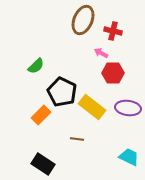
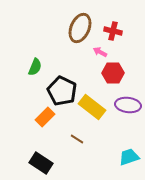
brown ellipse: moved 3 px left, 8 px down
pink arrow: moved 1 px left, 1 px up
green semicircle: moved 1 px left, 1 px down; rotated 24 degrees counterclockwise
black pentagon: moved 1 px up
purple ellipse: moved 3 px up
orange rectangle: moved 4 px right, 2 px down
brown line: rotated 24 degrees clockwise
cyan trapezoid: rotated 45 degrees counterclockwise
black rectangle: moved 2 px left, 1 px up
